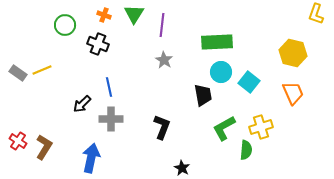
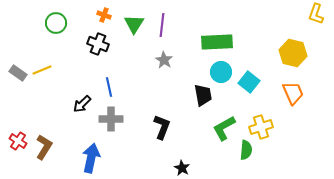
green triangle: moved 10 px down
green circle: moved 9 px left, 2 px up
